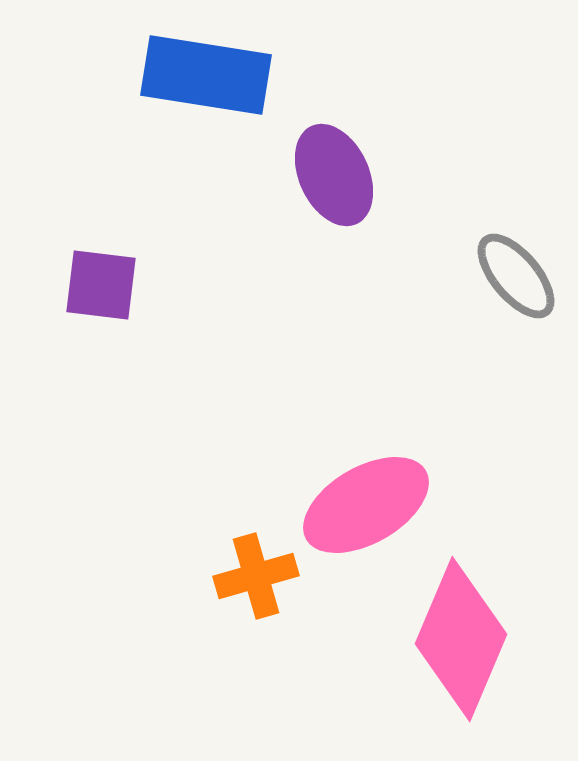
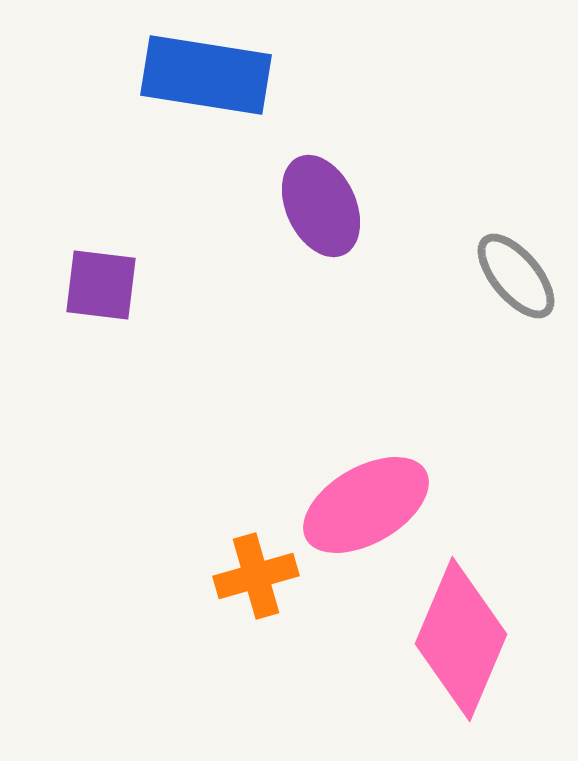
purple ellipse: moved 13 px left, 31 px down
